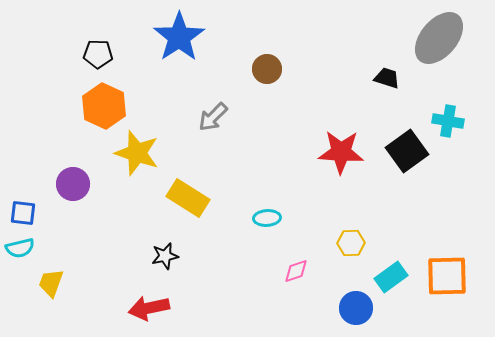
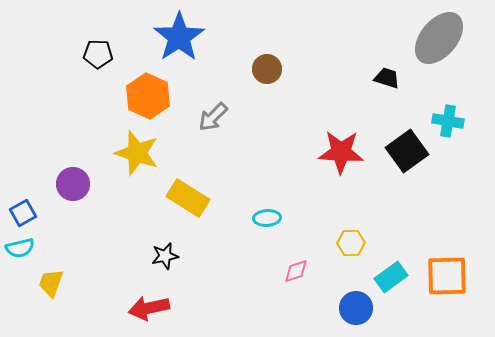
orange hexagon: moved 44 px right, 10 px up
blue square: rotated 36 degrees counterclockwise
